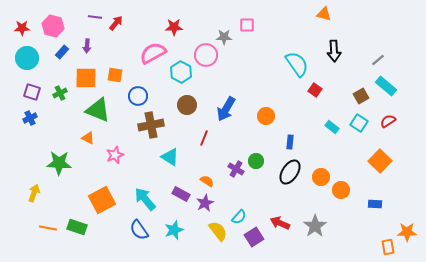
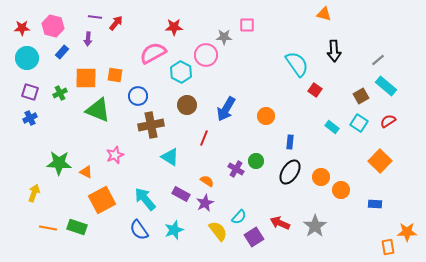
purple arrow at (87, 46): moved 1 px right, 7 px up
purple square at (32, 92): moved 2 px left
orange triangle at (88, 138): moved 2 px left, 34 px down
